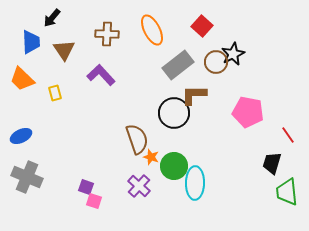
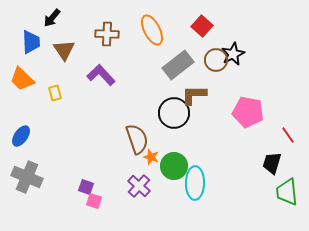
brown circle: moved 2 px up
blue ellipse: rotated 30 degrees counterclockwise
